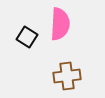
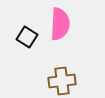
brown cross: moved 5 px left, 5 px down
